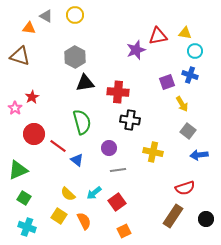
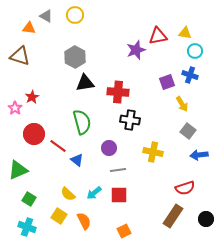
green square: moved 5 px right, 1 px down
red square: moved 2 px right, 7 px up; rotated 36 degrees clockwise
